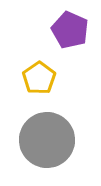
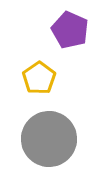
gray circle: moved 2 px right, 1 px up
